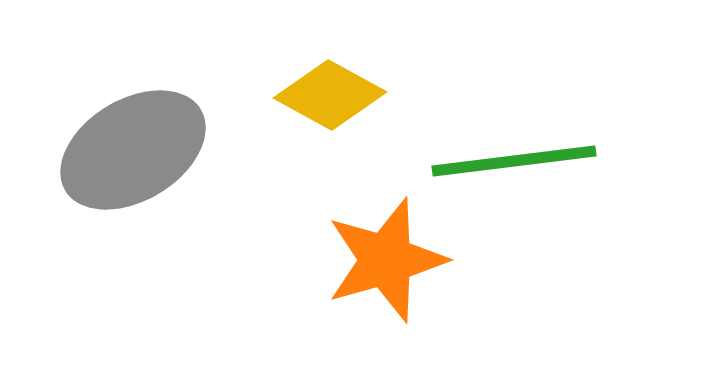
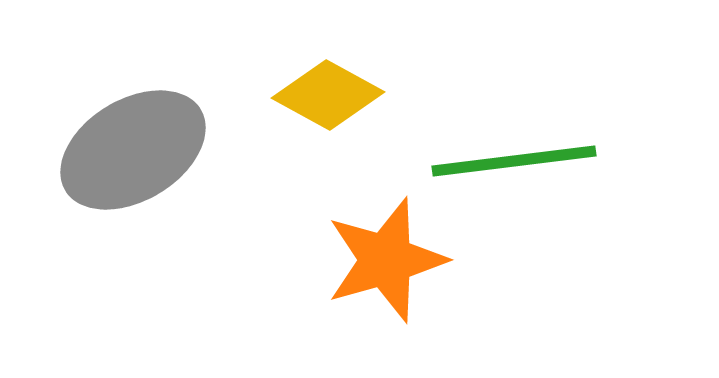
yellow diamond: moved 2 px left
